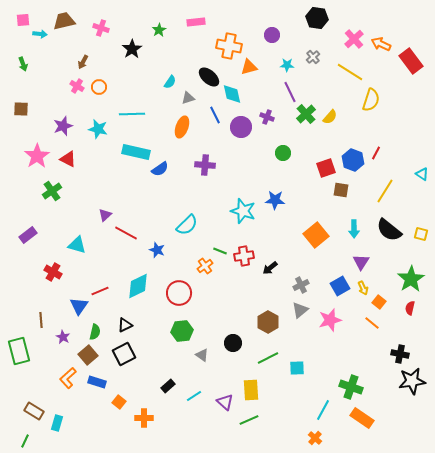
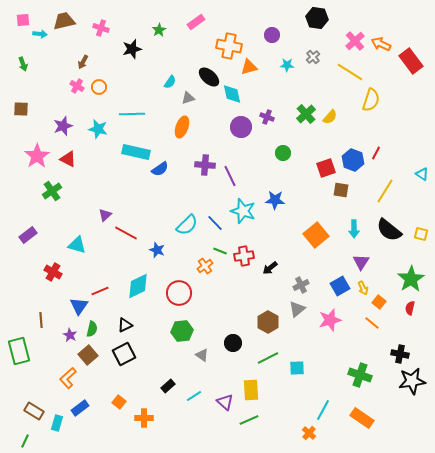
pink rectangle at (196, 22): rotated 30 degrees counterclockwise
pink cross at (354, 39): moved 1 px right, 2 px down
black star at (132, 49): rotated 18 degrees clockwise
purple line at (290, 92): moved 60 px left, 84 px down
blue line at (215, 115): moved 108 px down; rotated 18 degrees counterclockwise
gray triangle at (300, 310): moved 3 px left, 1 px up
green semicircle at (95, 332): moved 3 px left, 3 px up
purple star at (63, 337): moved 7 px right, 2 px up
blue rectangle at (97, 382): moved 17 px left, 26 px down; rotated 54 degrees counterclockwise
green cross at (351, 387): moved 9 px right, 12 px up
orange cross at (315, 438): moved 6 px left, 5 px up
